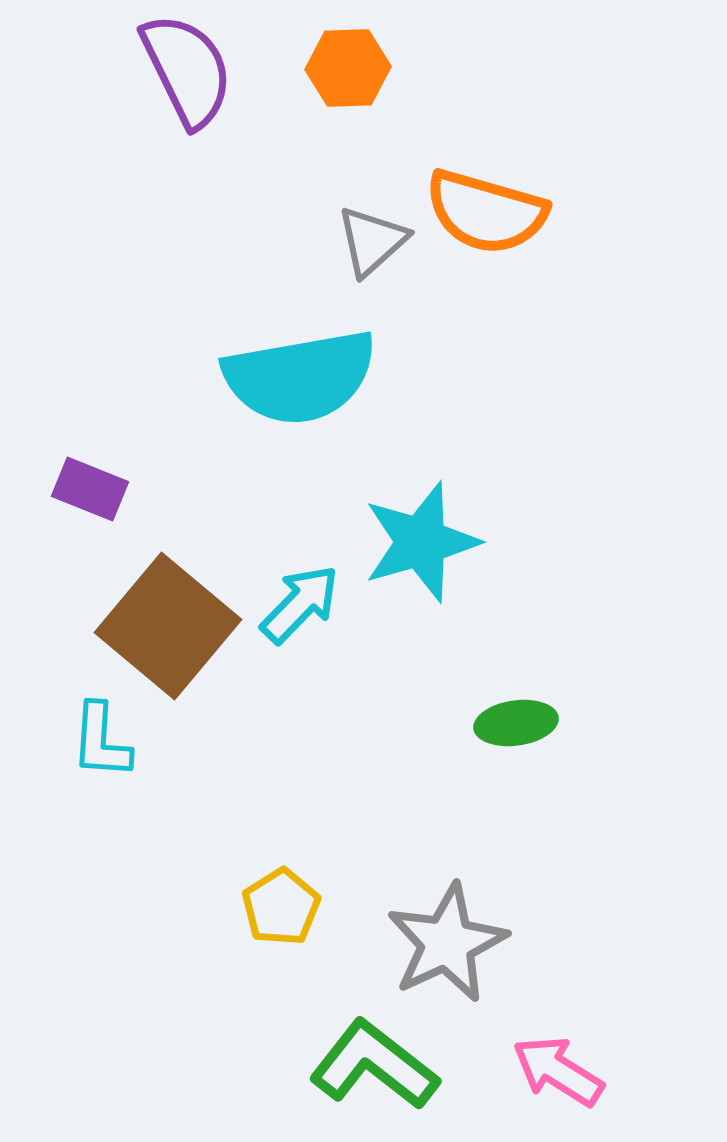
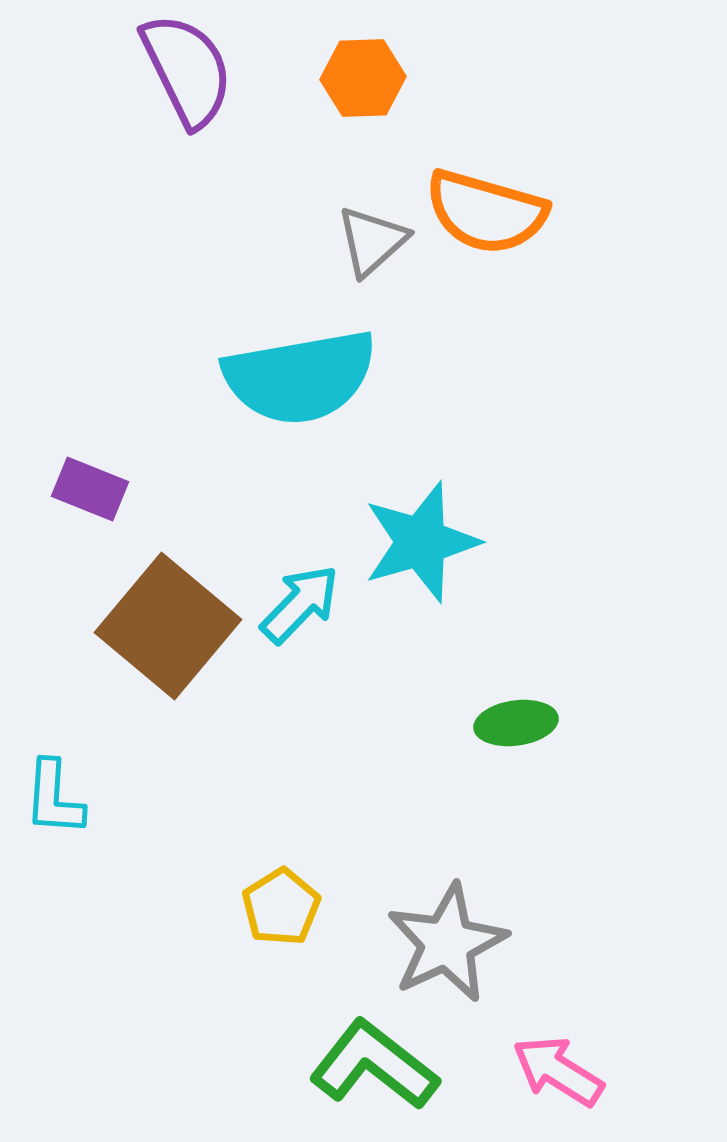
orange hexagon: moved 15 px right, 10 px down
cyan L-shape: moved 47 px left, 57 px down
